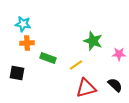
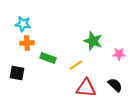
red triangle: rotated 20 degrees clockwise
